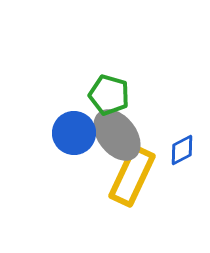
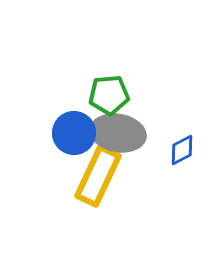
green pentagon: rotated 21 degrees counterclockwise
gray ellipse: moved 1 px right, 2 px up; rotated 42 degrees counterclockwise
yellow rectangle: moved 34 px left
